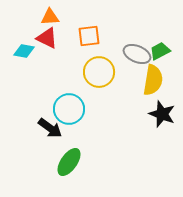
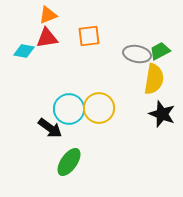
orange triangle: moved 2 px left, 2 px up; rotated 18 degrees counterclockwise
red triangle: rotated 35 degrees counterclockwise
gray ellipse: rotated 12 degrees counterclockwise
yellow circle: moved 36 px down
yellow semicircle: moved 1 px right, 1 px up
